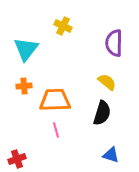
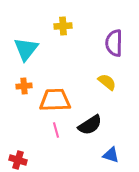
yellow cross: rotated 30 degrees counterclockwise
black semicircle: moved 12 px left, 12 px down; rotated 40 degrees clockwise
red cross: moved 1 px right, 1 px down; rotated 36 degrees clockwise
